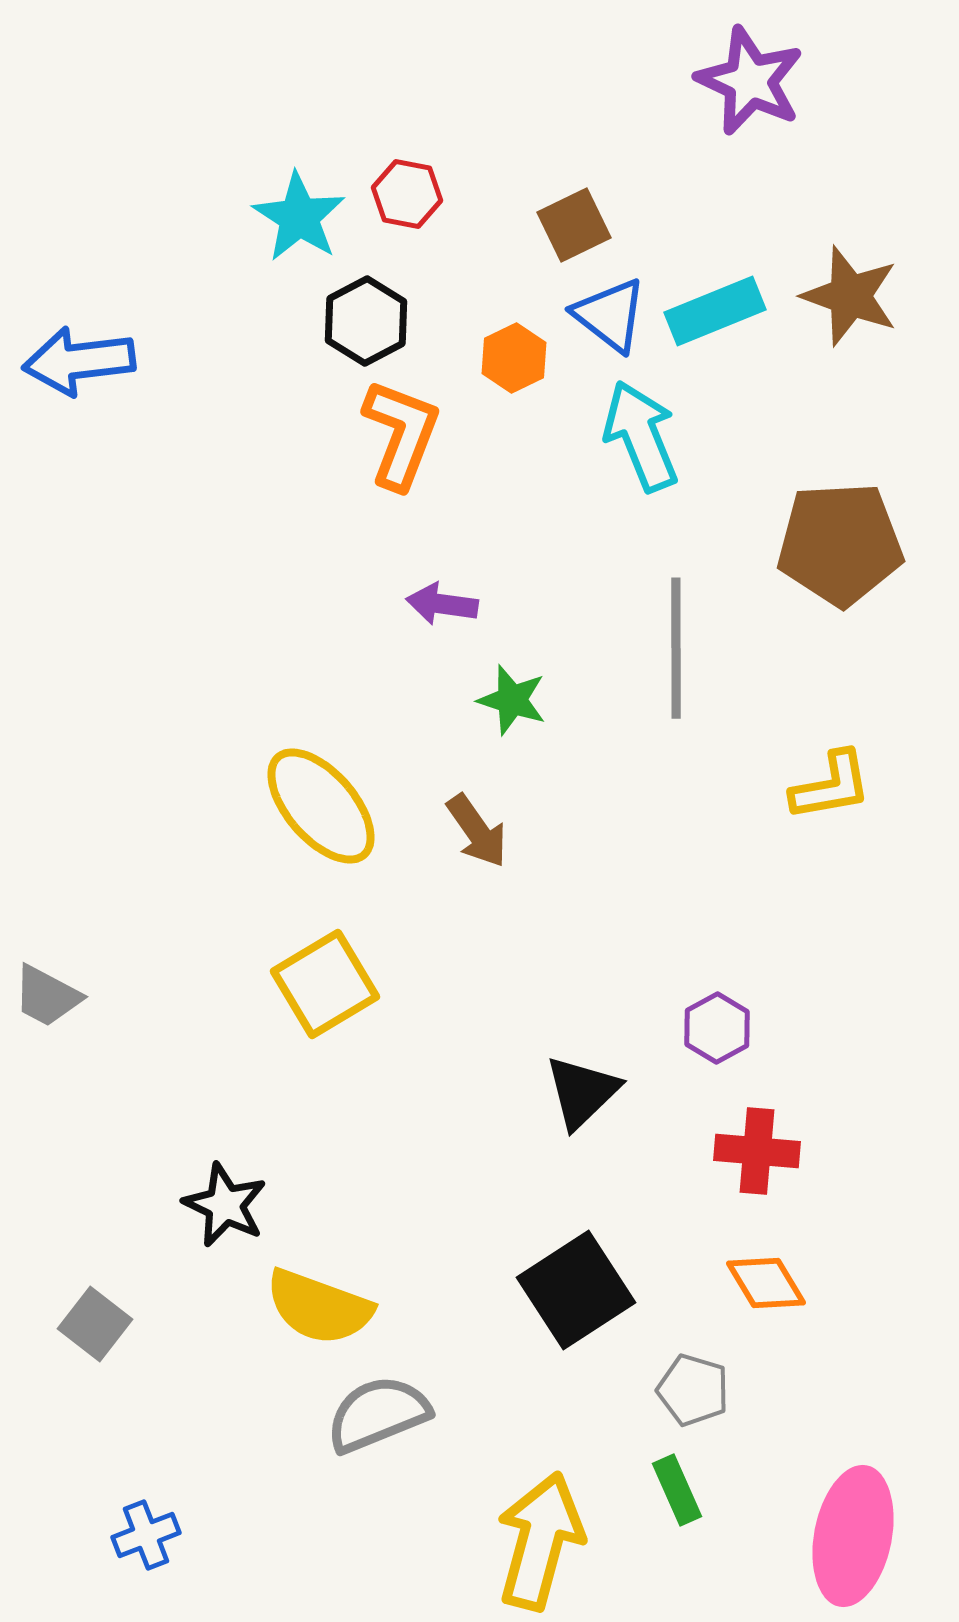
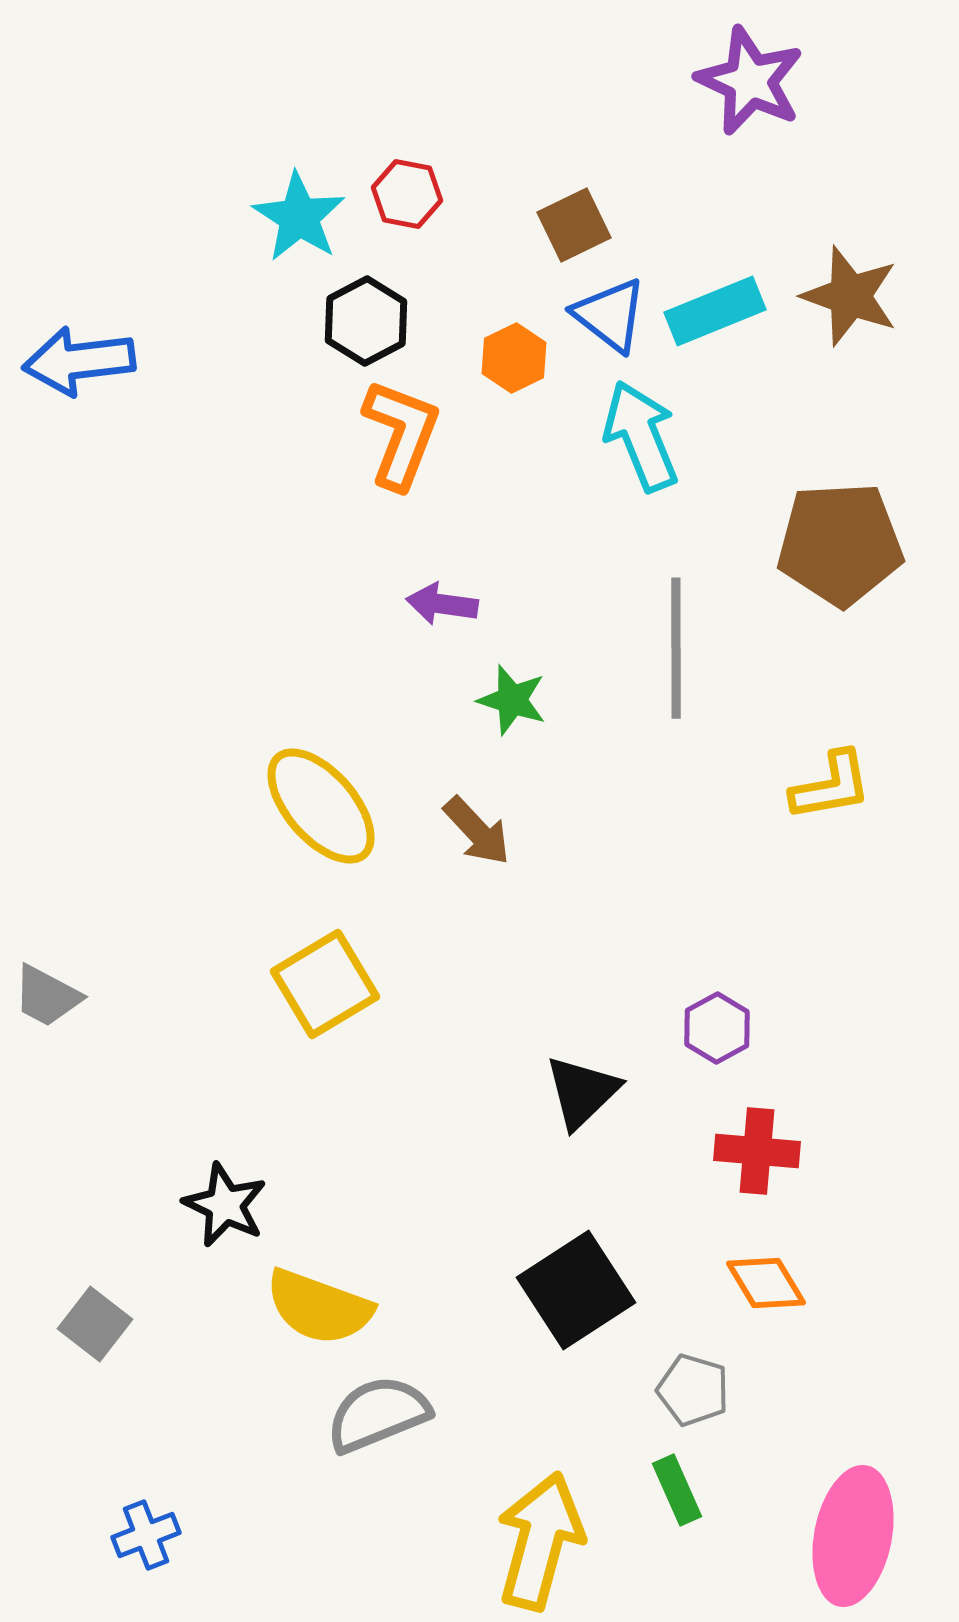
brown arrow: rotated 8 degrees counterclockwise
